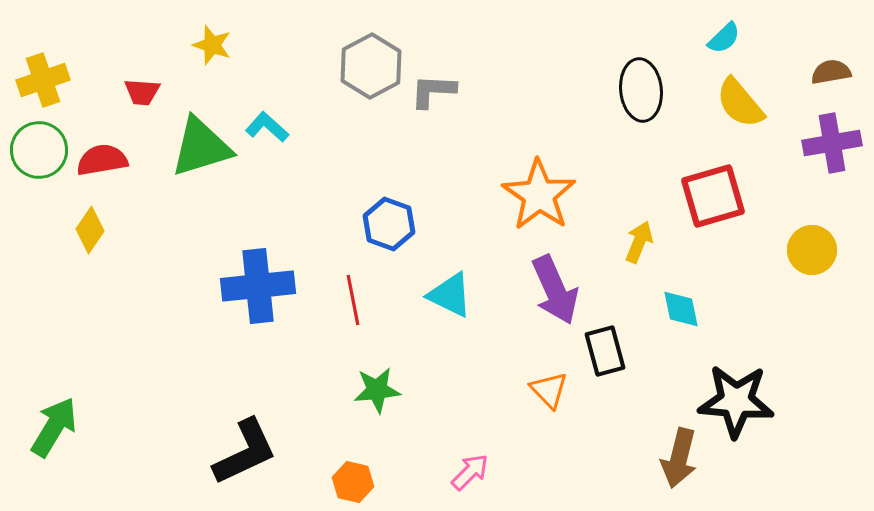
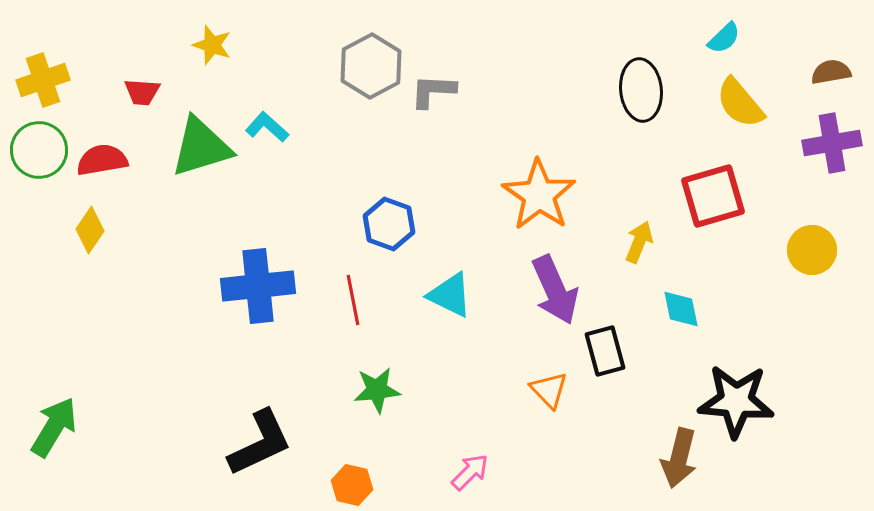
black L-shape: moved 15 px right, 9 px up
orange hexagon: moved 1 px left, 3 px down
